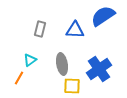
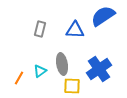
cyan triangle: moved 10 px right, 11 px down
